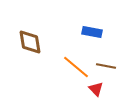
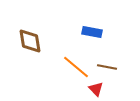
brown diamond: moved 1 px up
brown line: moved 1 px right, 1 px down
